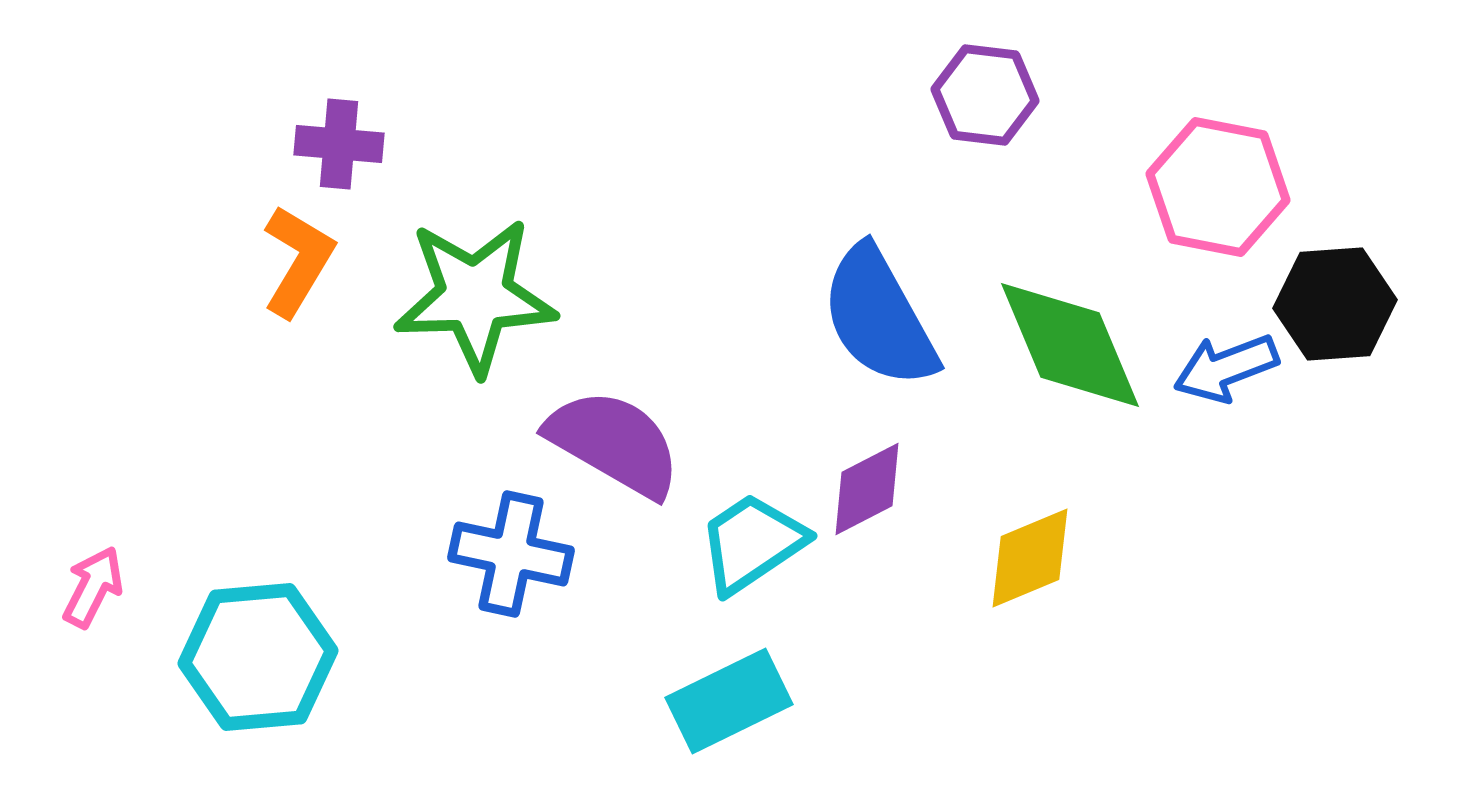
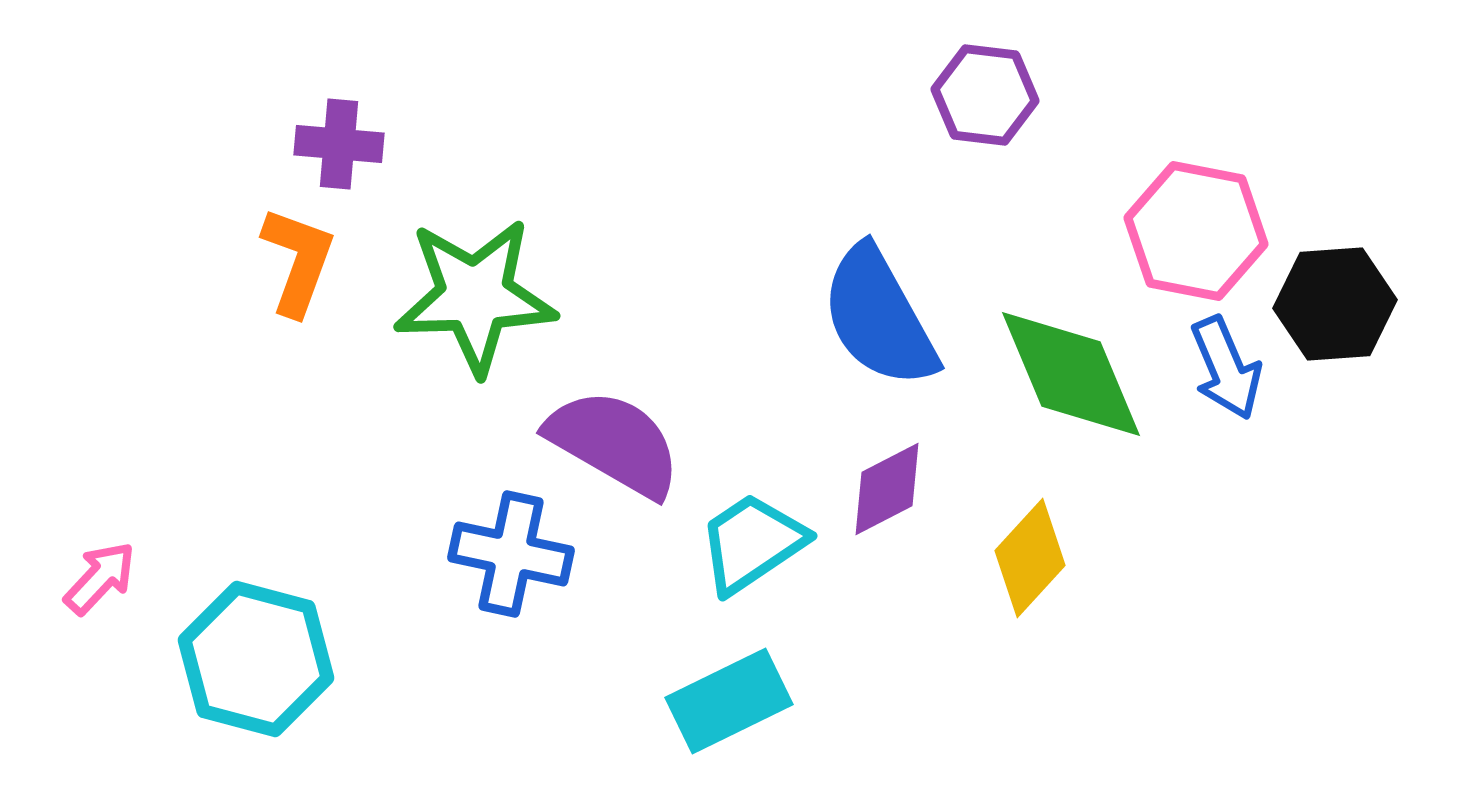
pink hexagon: moved 22 px left, 44 px down
orange L-shape: rotated 11 degrees counterclockwise
green diamond: moved 1 px right, 29 px down
blue arrow: rotated 92 degrees counterclockwise
purple diamond: moved 20 px right
yellow diamond: rotated 25 degrees counterclockwise
pink arrow: moved 7 px right, 9 px up; rotated 16 degrees clockwise
cyan hexagon: moved 2 px left, 2 px down; rotated 20 degrees clockwise
